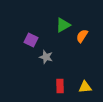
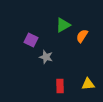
yellow triangle: moved 3 px right, 3 px up
